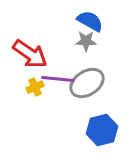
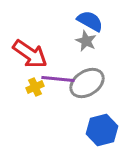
gray star: rotated 25 degrees clockwise
